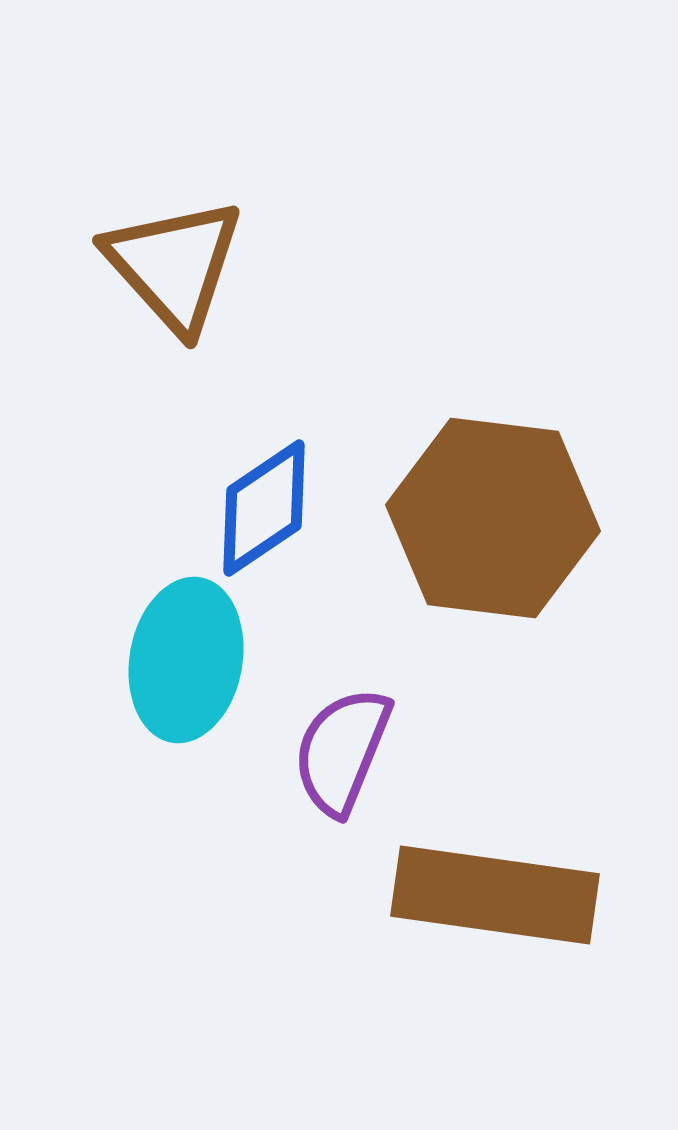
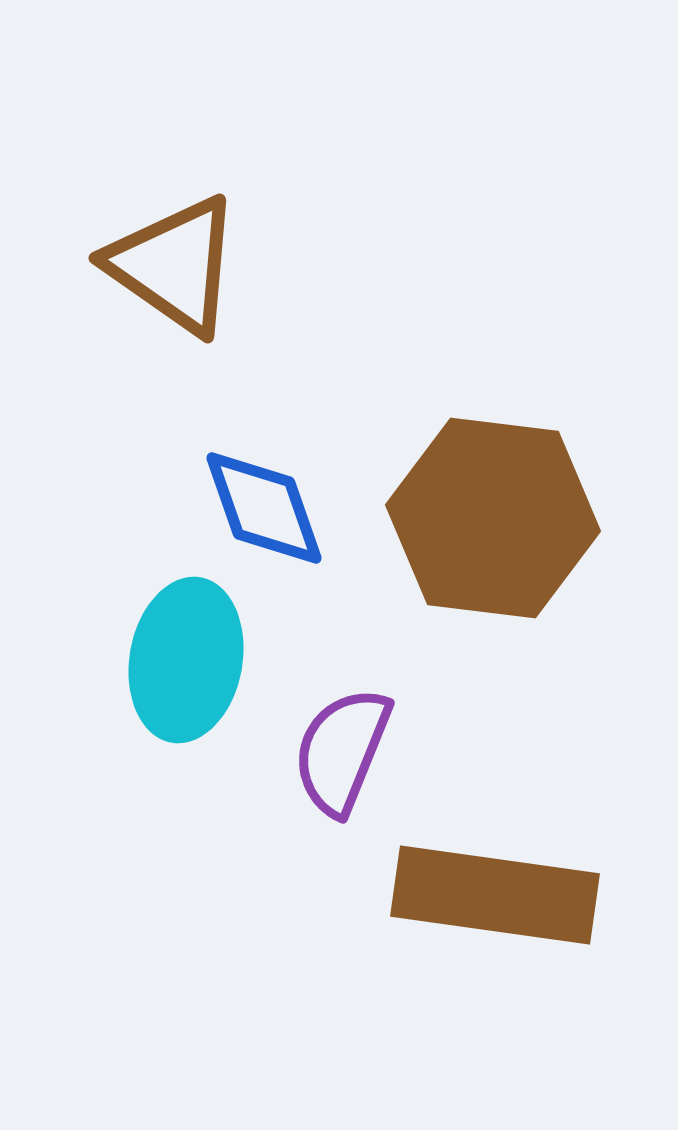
brown triangle: rotated 13 degrees counterclockwise
blue diamond: rotated 75 degrees counterclockwise
